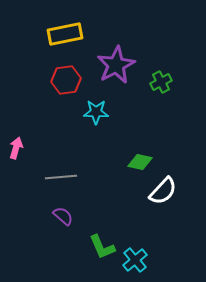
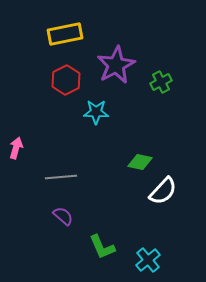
red hexagon: rotated 20 degrees counterclockwise
cyan cross: moved 13 px right
